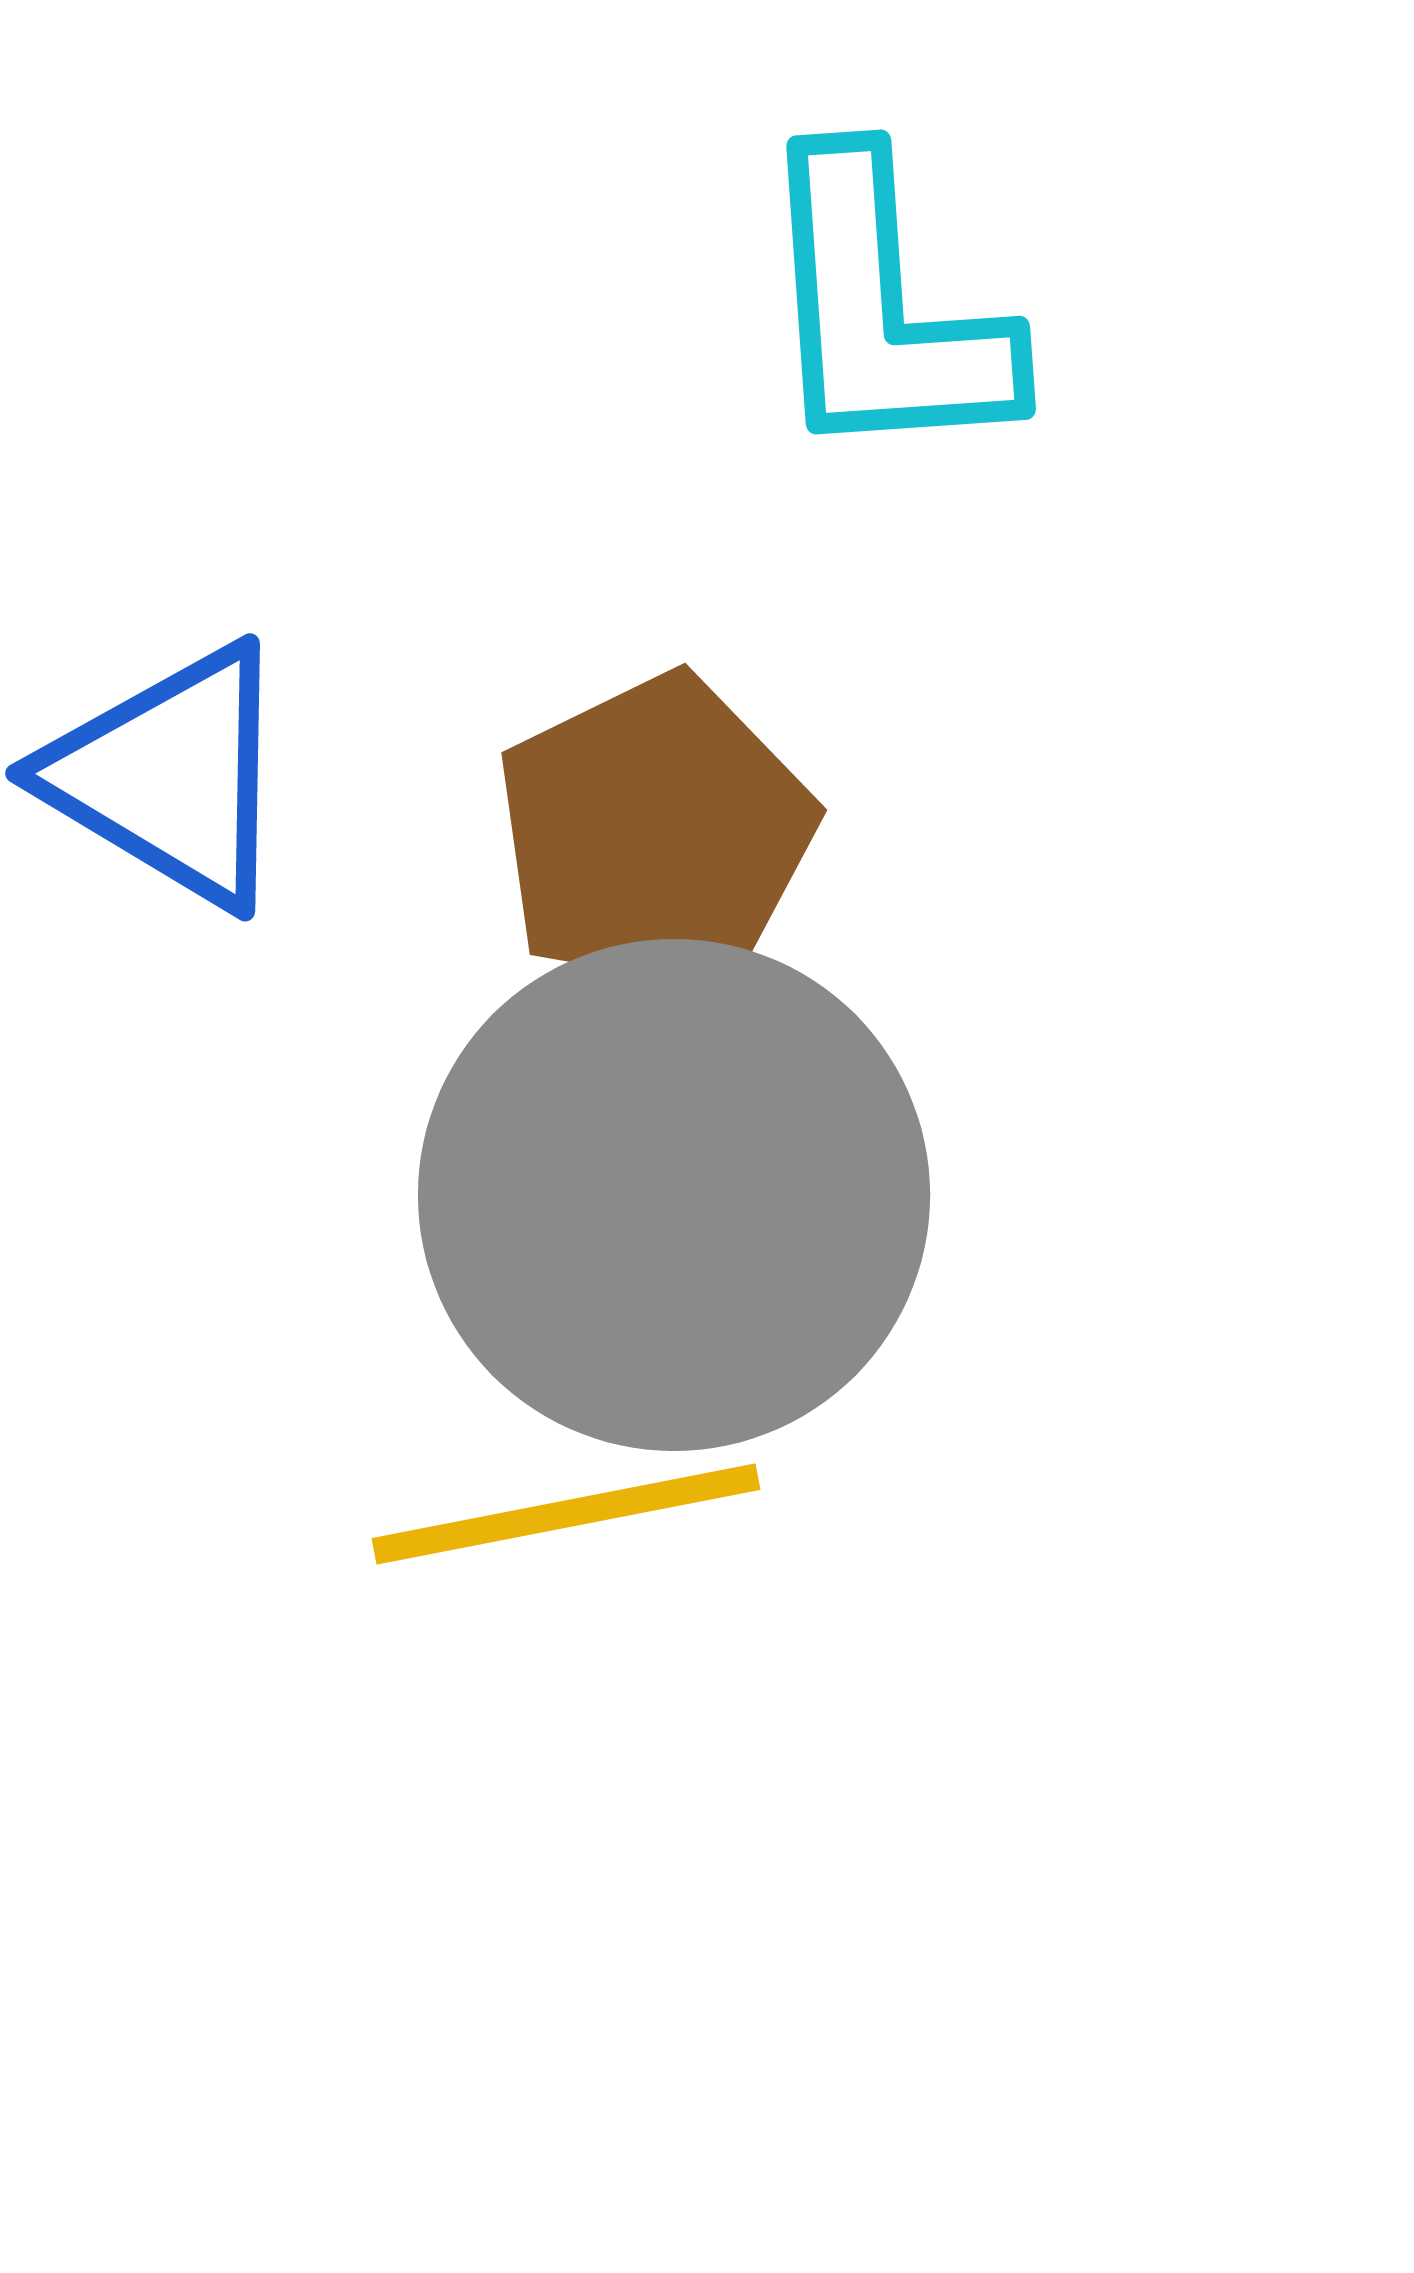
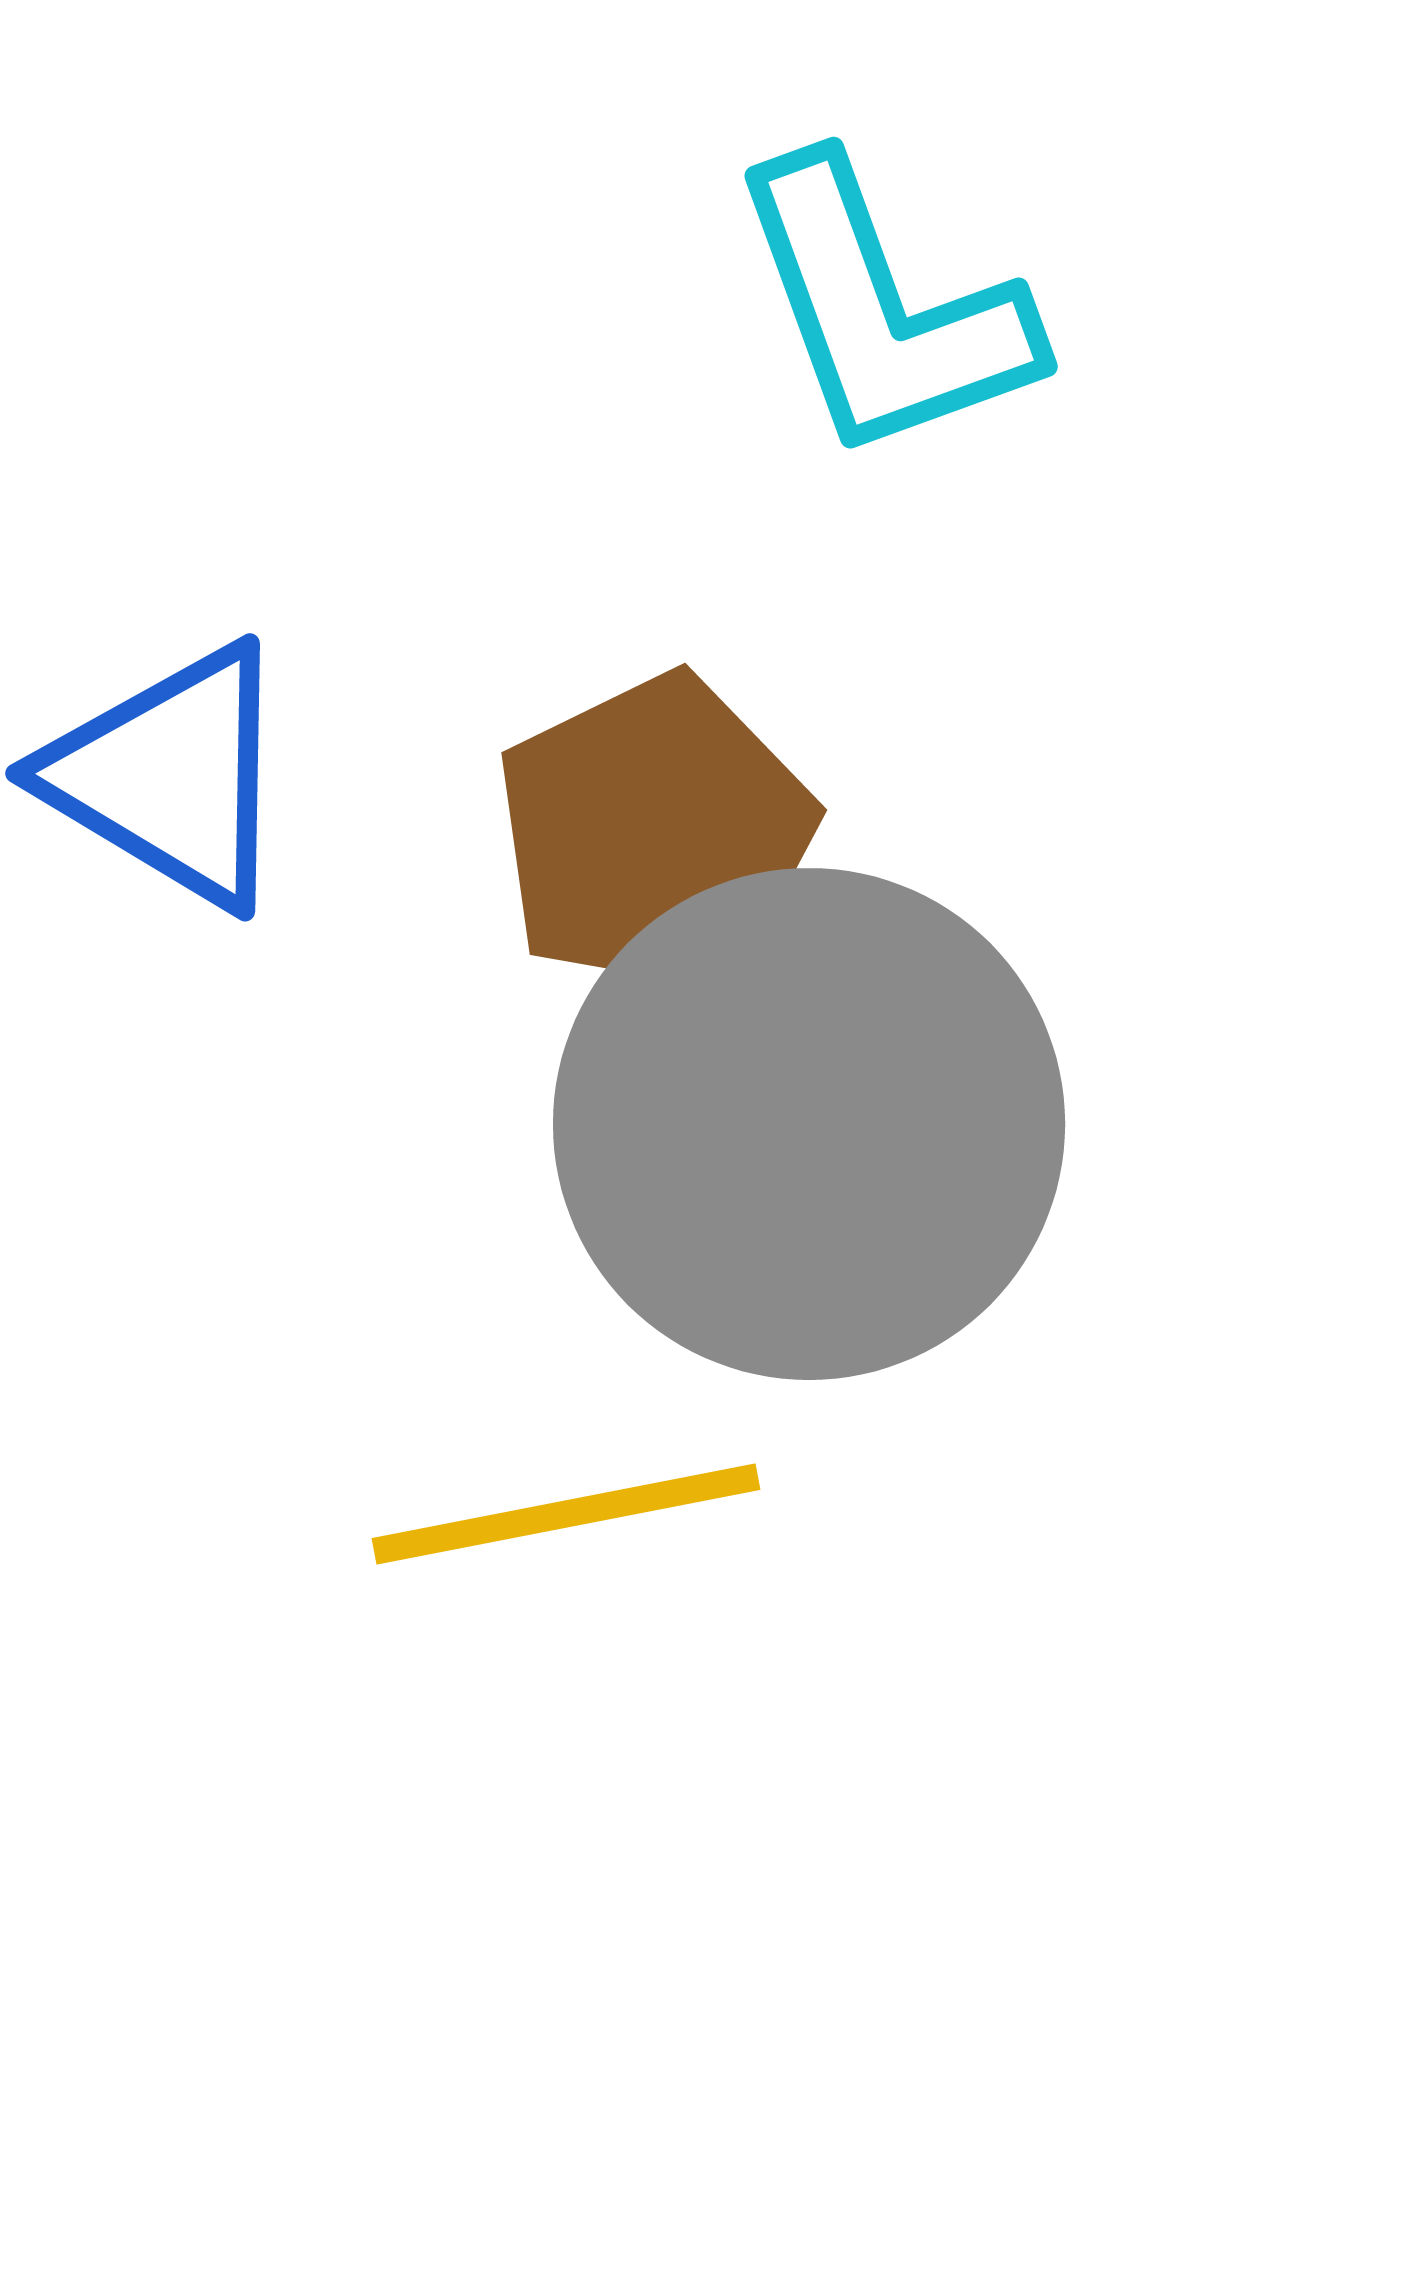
cyan L-shape: rotated 16 degrees counterclockwise
gray circle: moved 135 px right, 71 px up
